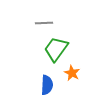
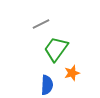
gray line: moved 3 px left, 1 px down; rotated 24 degrees counterclockwise
orange star: rotated 28 degrees clockwise
